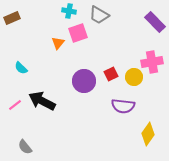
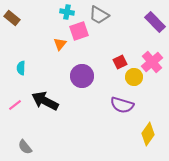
cyan cross: moved 2 px left, 1 px down
brown rectangle: rotated 63 degrees clockwise
pink square: moved 1 px right, 2 px up
orange triangle: moved 2 px right, 1 px down
pink cross: rotated 30 degrees counterclockwise
cyan semicircle: rotated 48 degrees clockwise
red square: moved 9 px right, 12 px up
purple circle: moved 2 px left, 5 px up
black arrow: moved 3 px right
purple semicircle: moved 1 px left, 1 px up; rotated 10 degrees clockwise
